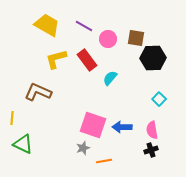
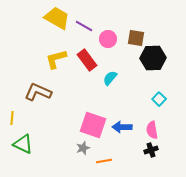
yellow trapezoid: moved 10 px right, 7 px up
